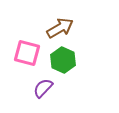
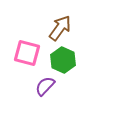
brown arrow: rotated 24 degrees counterclockwise
purple semicircle: moved 2 px right, 2 px up
